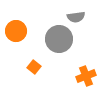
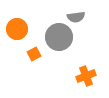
orange circle: moved 1 px right, 2 px up
gray circle: moved 2 px up
orange square: moved 13 px up; rotated 24 degrees clockwise
